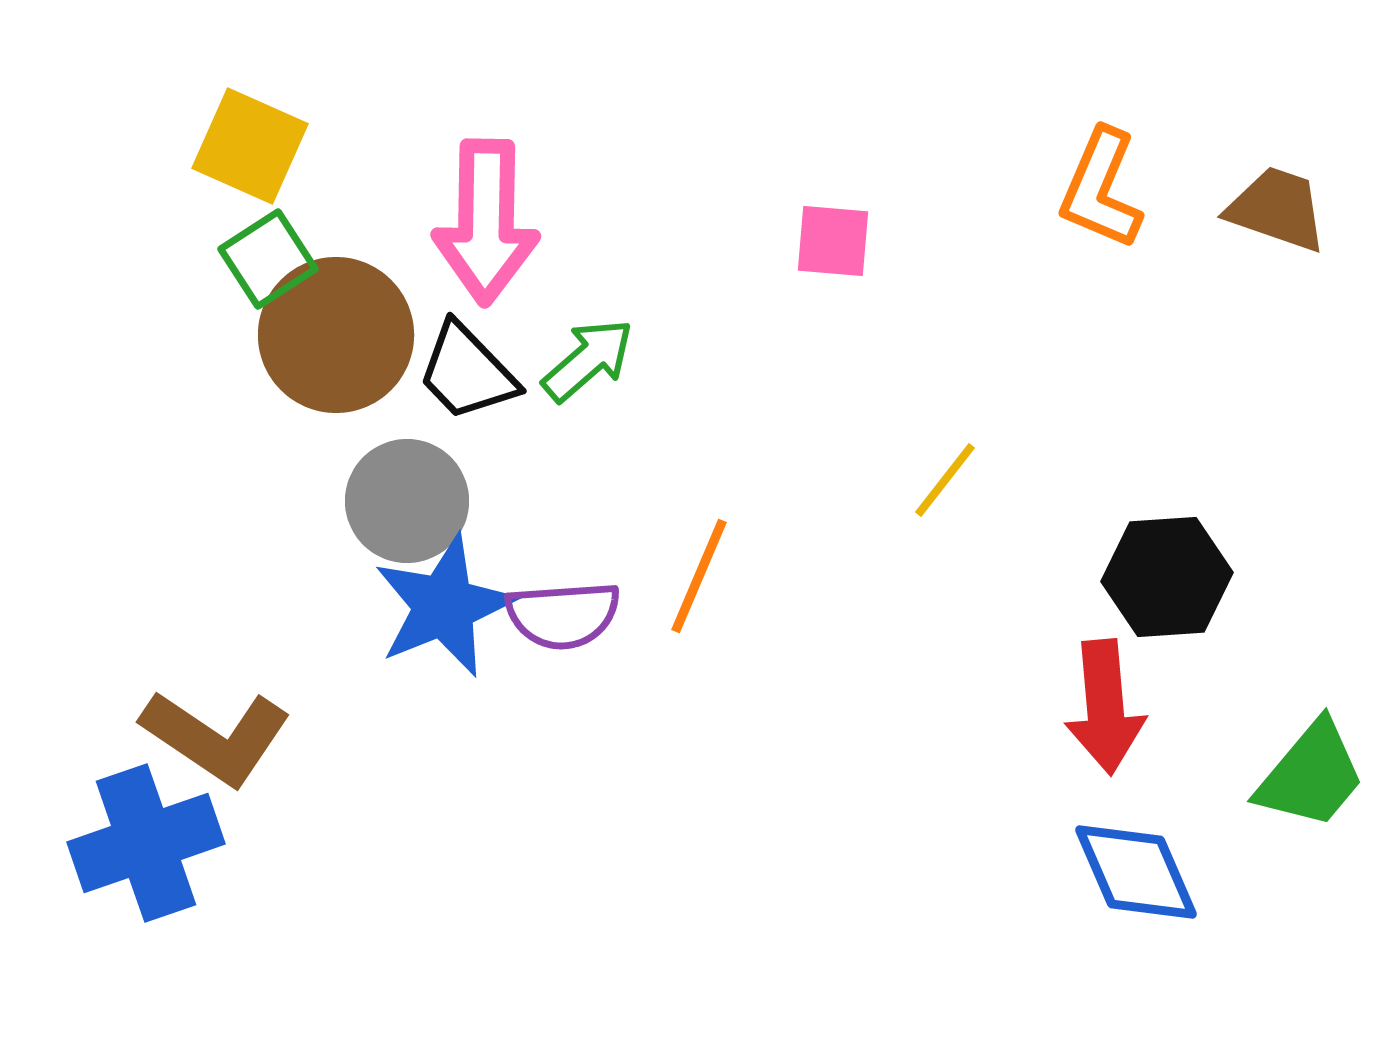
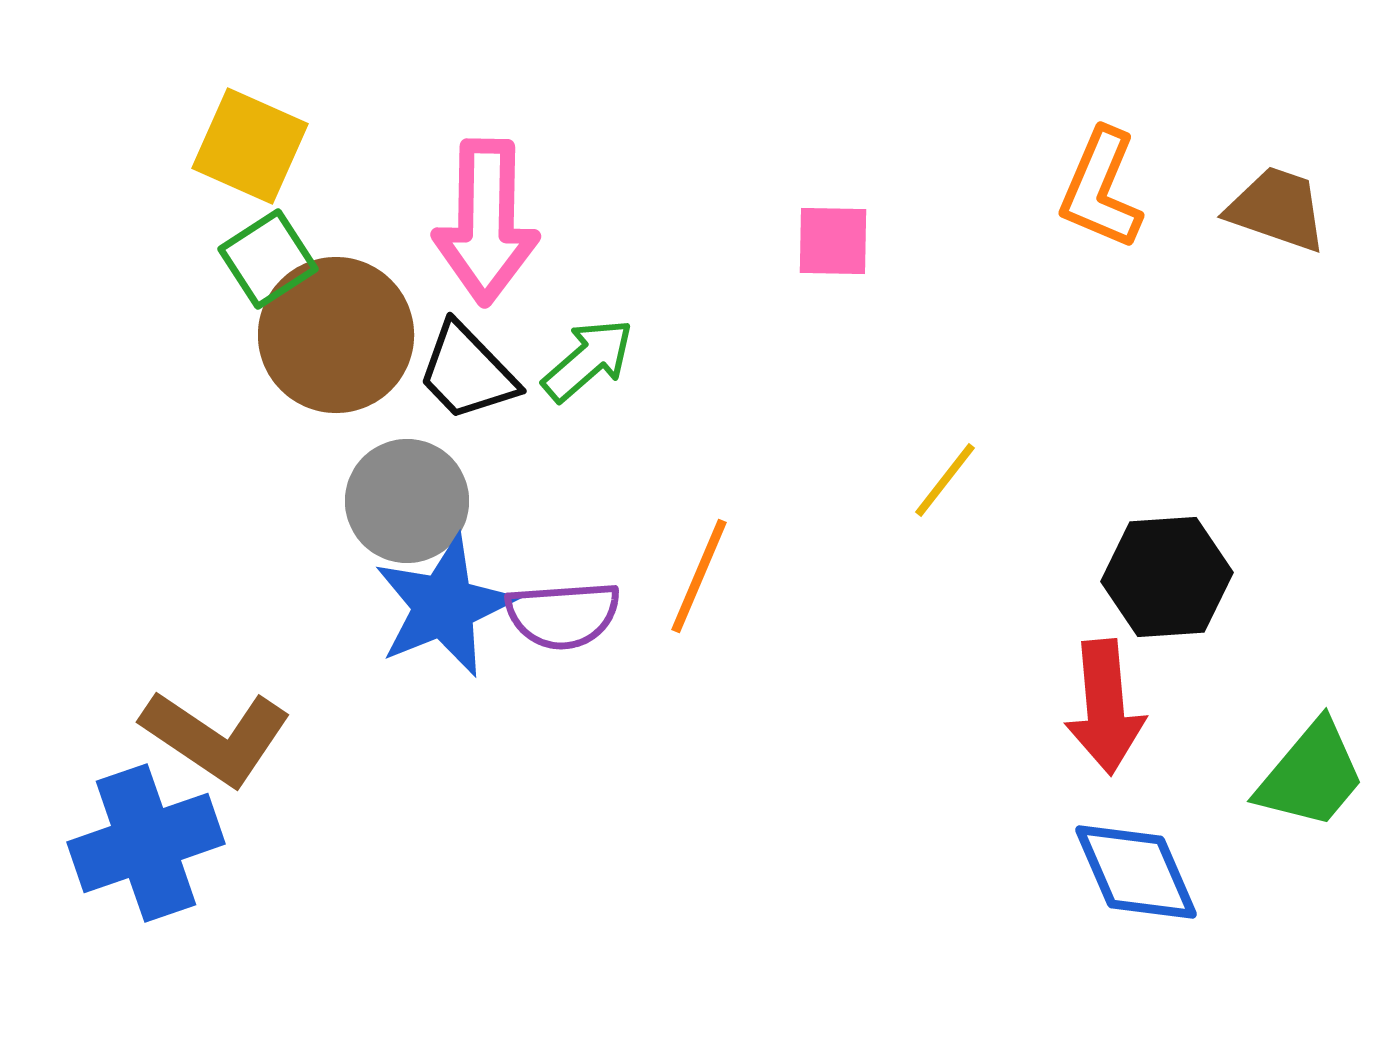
pink square: rotated 4 degrees counterclockwise
